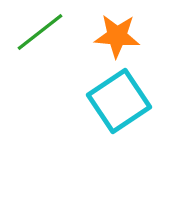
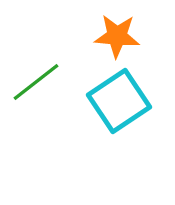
green line: moved 4 px left, 50 px down
